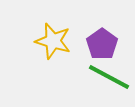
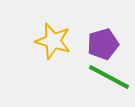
purple pentagon: moved 1 px right; rotated 20 degrees clockwise
